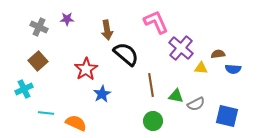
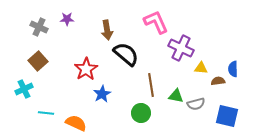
purple cross: rotated 15 degrees counterclockwise
brown semicircle: moved 27 px down
blue semicircle: rotated 84 degrees clockwise
gray semicircle: rotated 12 degrees clockwise
green circle: moved 12 px left, 8 px up
